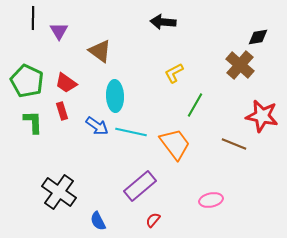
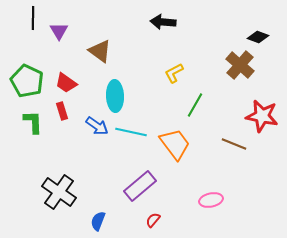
black diamond: rotated 30 degrees clockwise
blue semicircle: rotated 48 degrees clockwise
